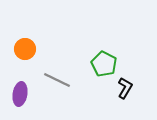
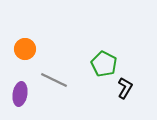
gray line: moved 3 px left
